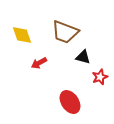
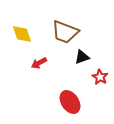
yellow diamond: moved 1 px up
black triangle: moved 1 px left; rotated 35 degrees counterclockwise
red star: rotated 21 degrees counterclockwise
